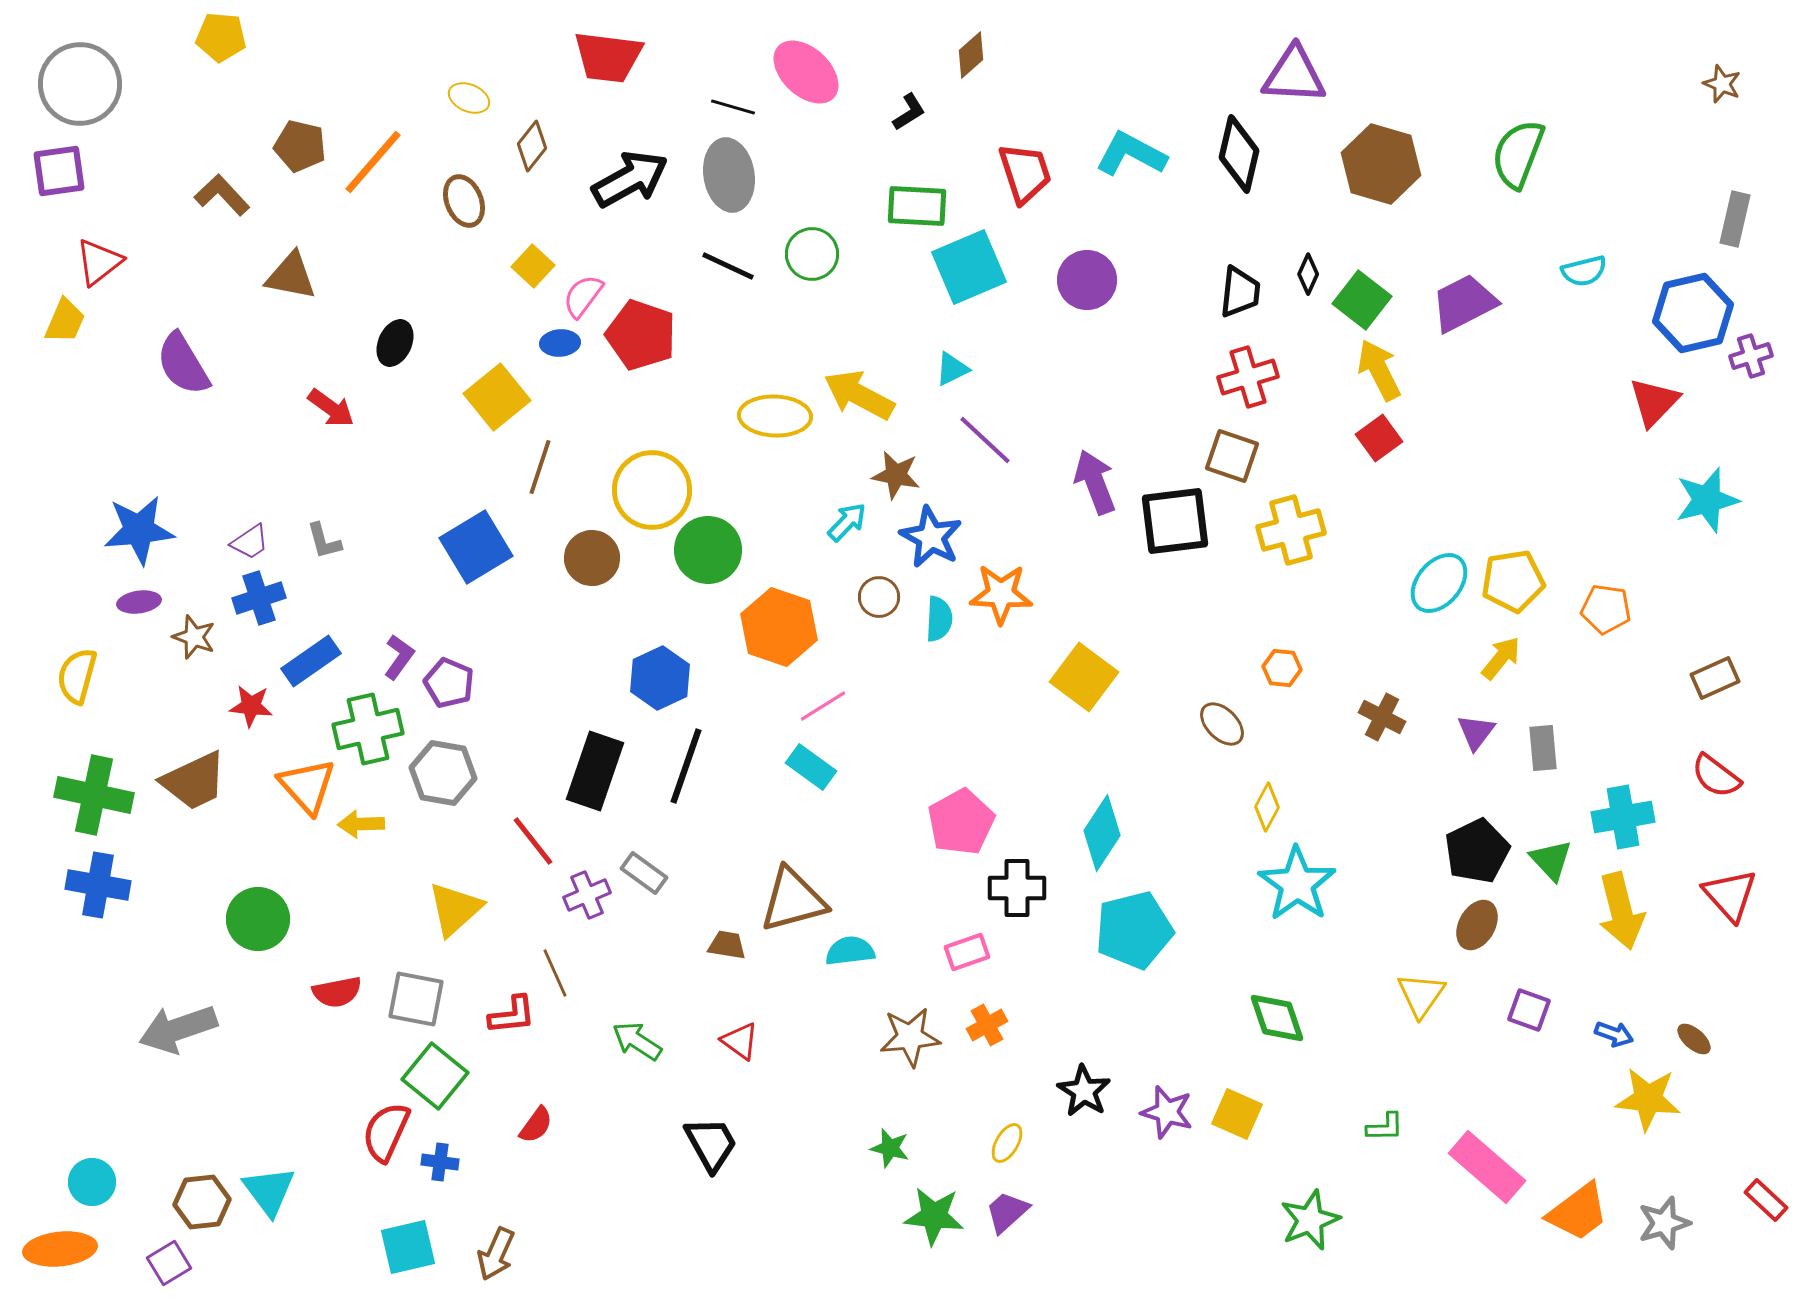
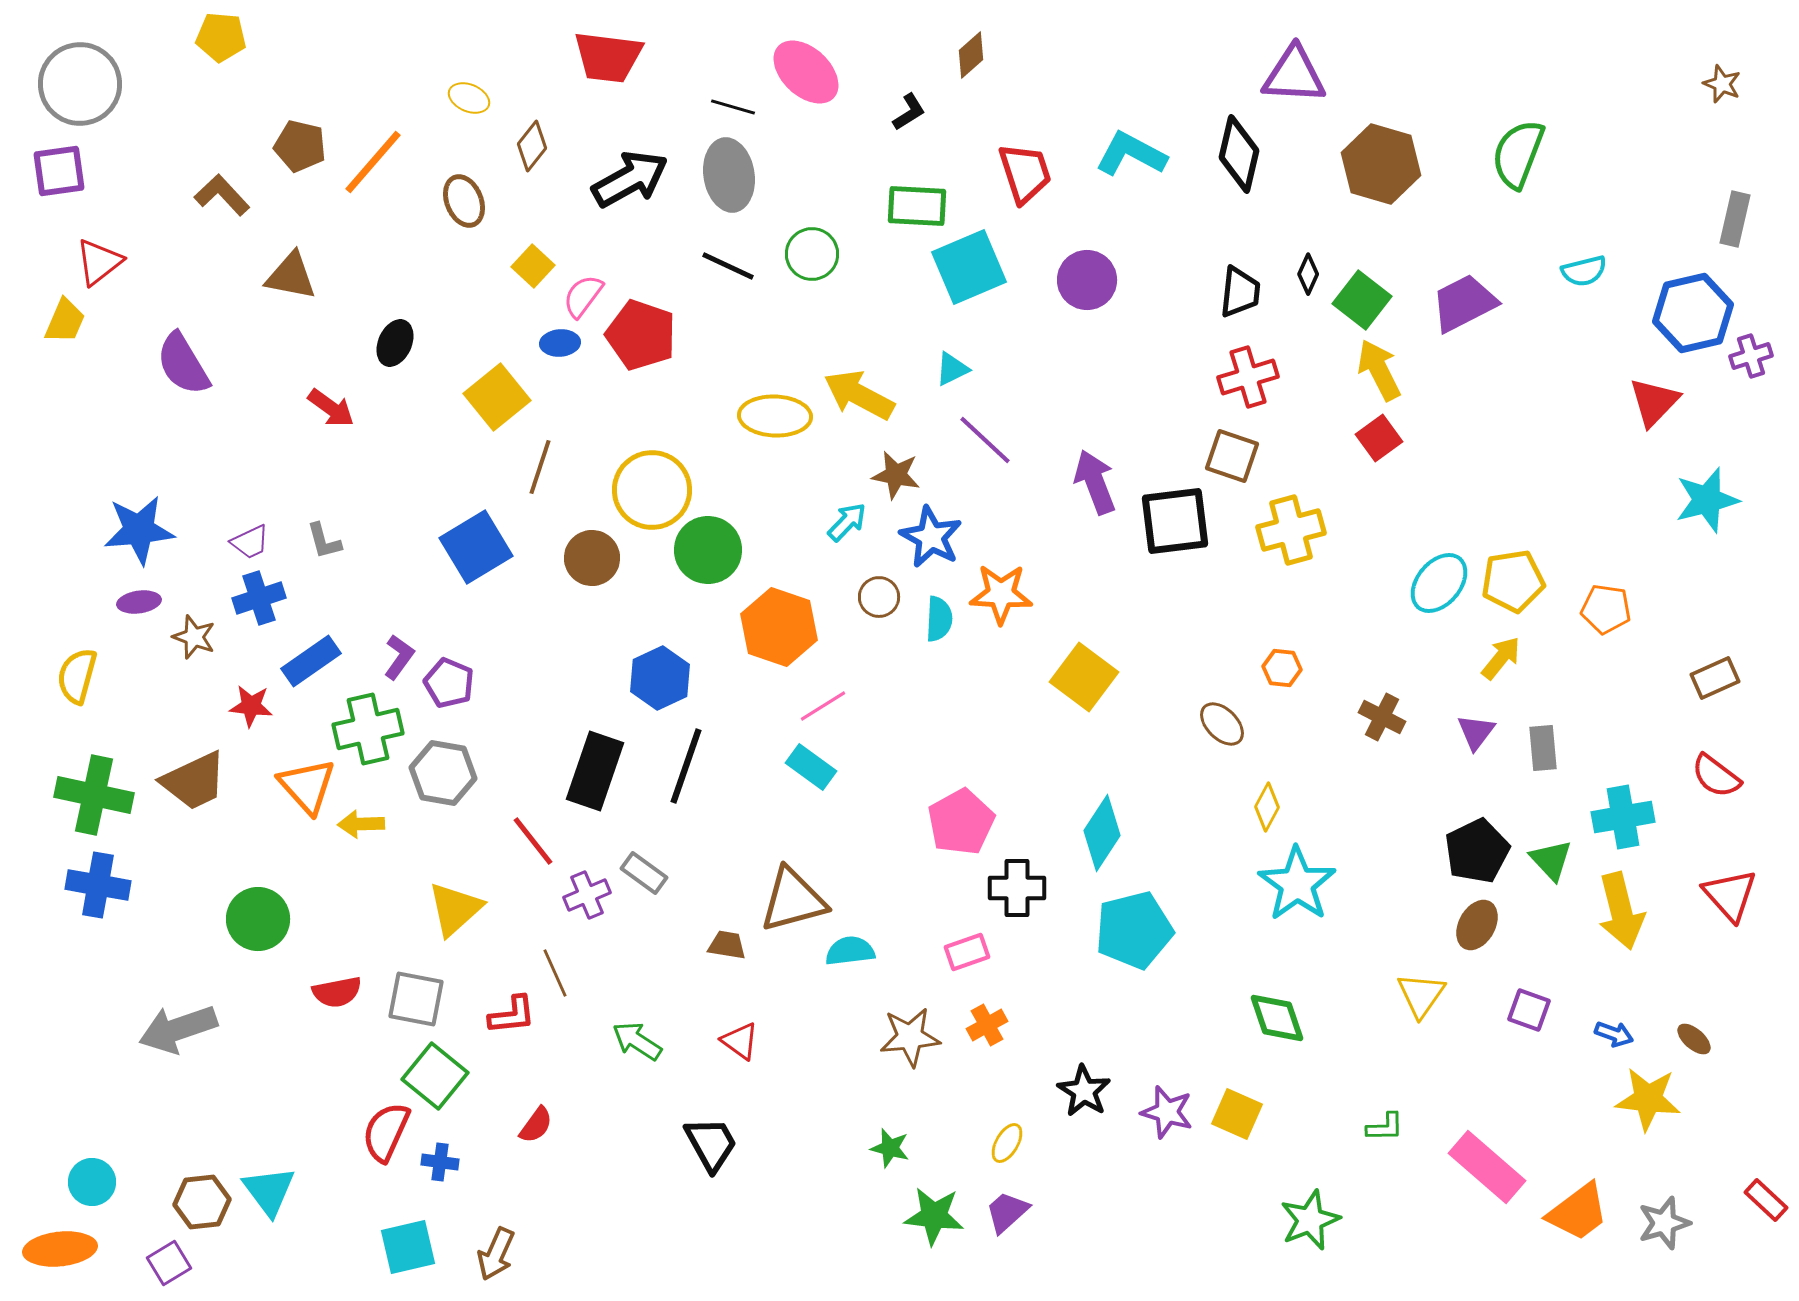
purple trapezoid at (250, 542): rotated 9 degrees clockwise
